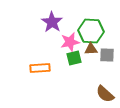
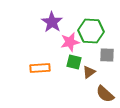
brown triangle: moved 2 px left, 23 px down; rotated 32 degrees counterclockwise
green square: moved 4 px down; rotated 28 degrees clockwise
